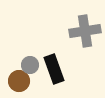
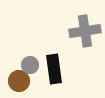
black rectangle: rotated 12 degrees clockwise
